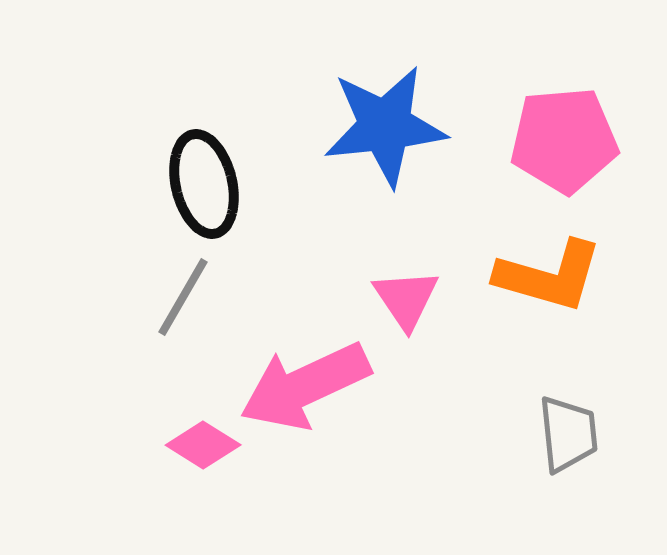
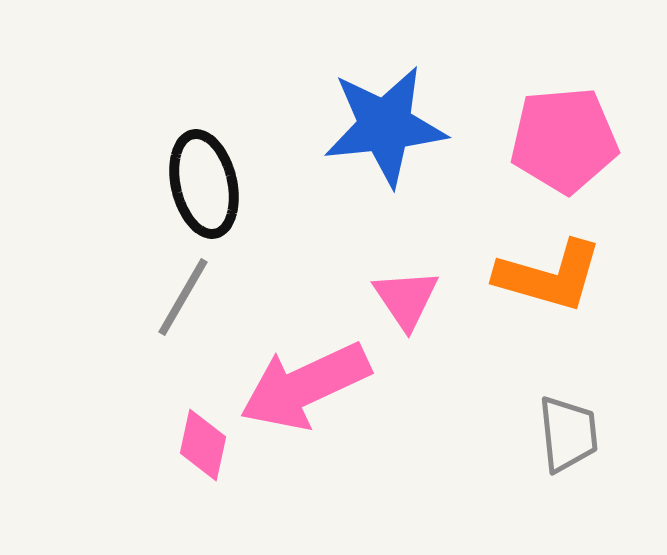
pink diamond: rotated 70 degrees clockwise
